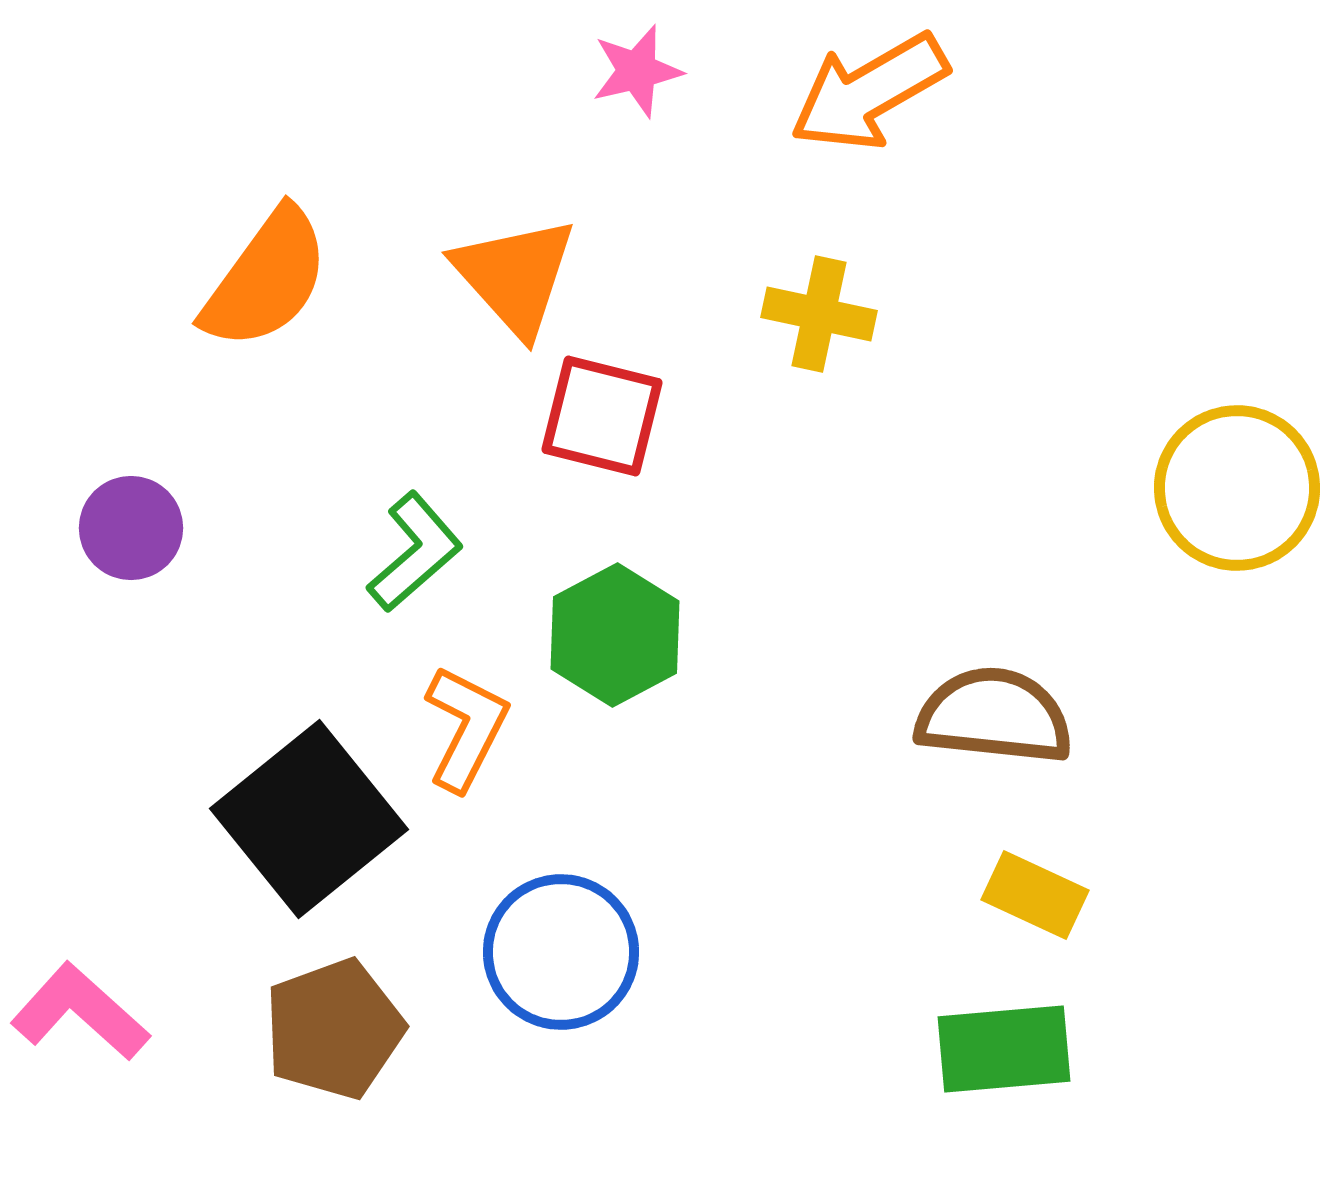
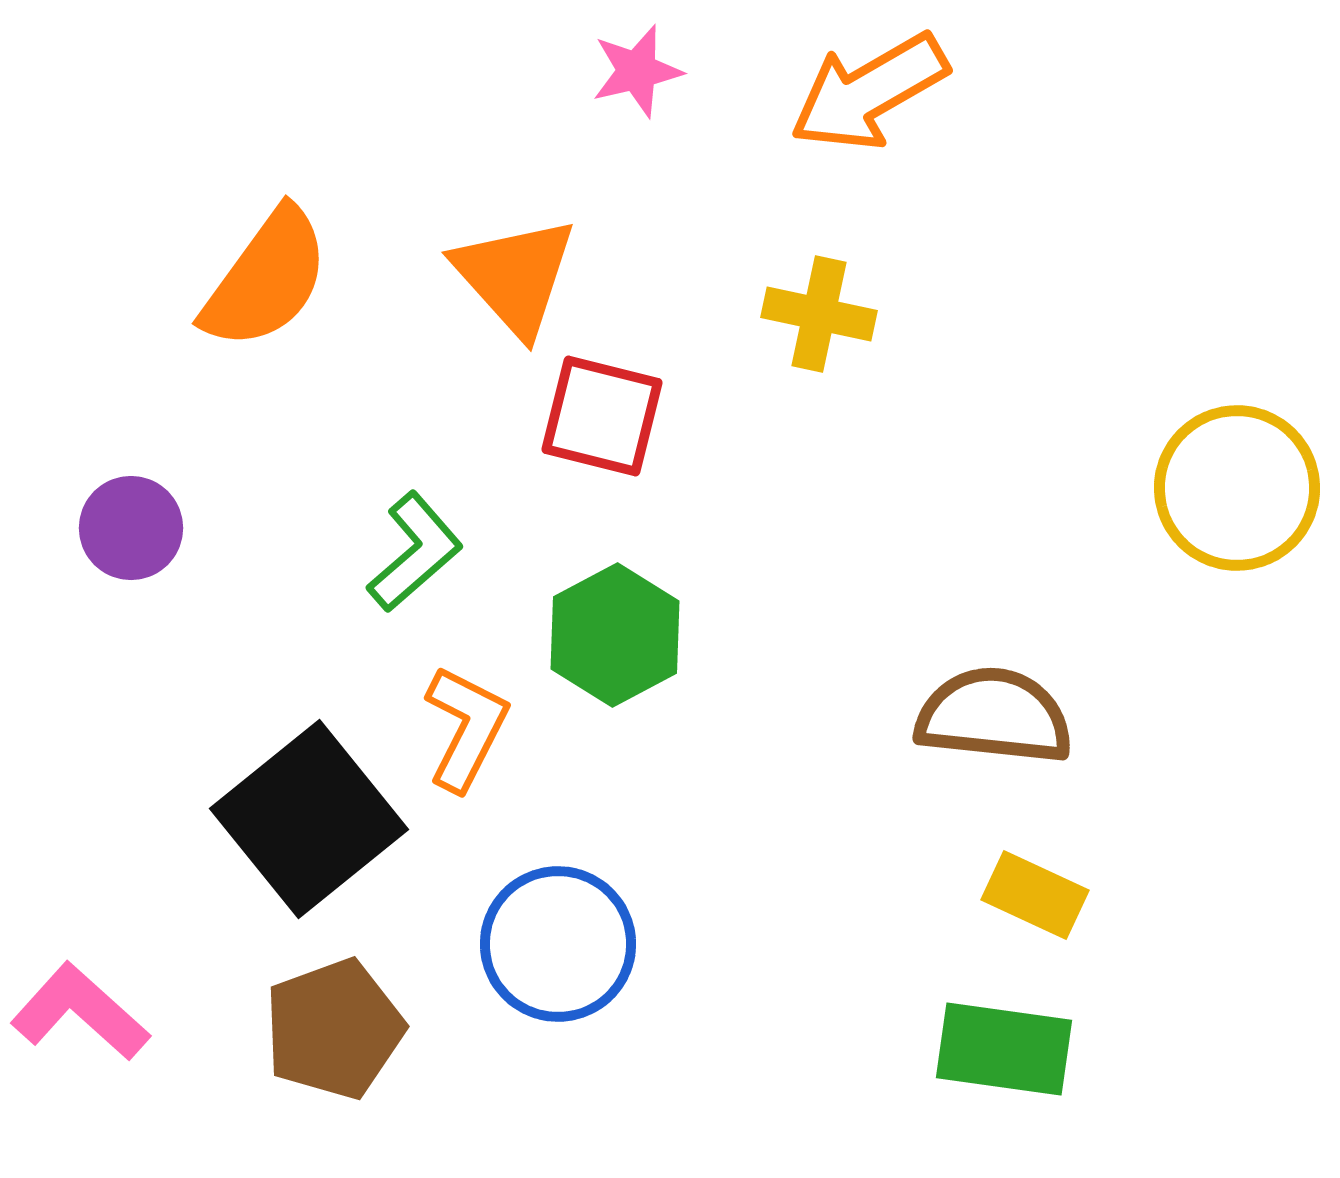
blue circle: moved 3 px left, 8 px up
green rectangle: rotated 13 degrees clockwise
